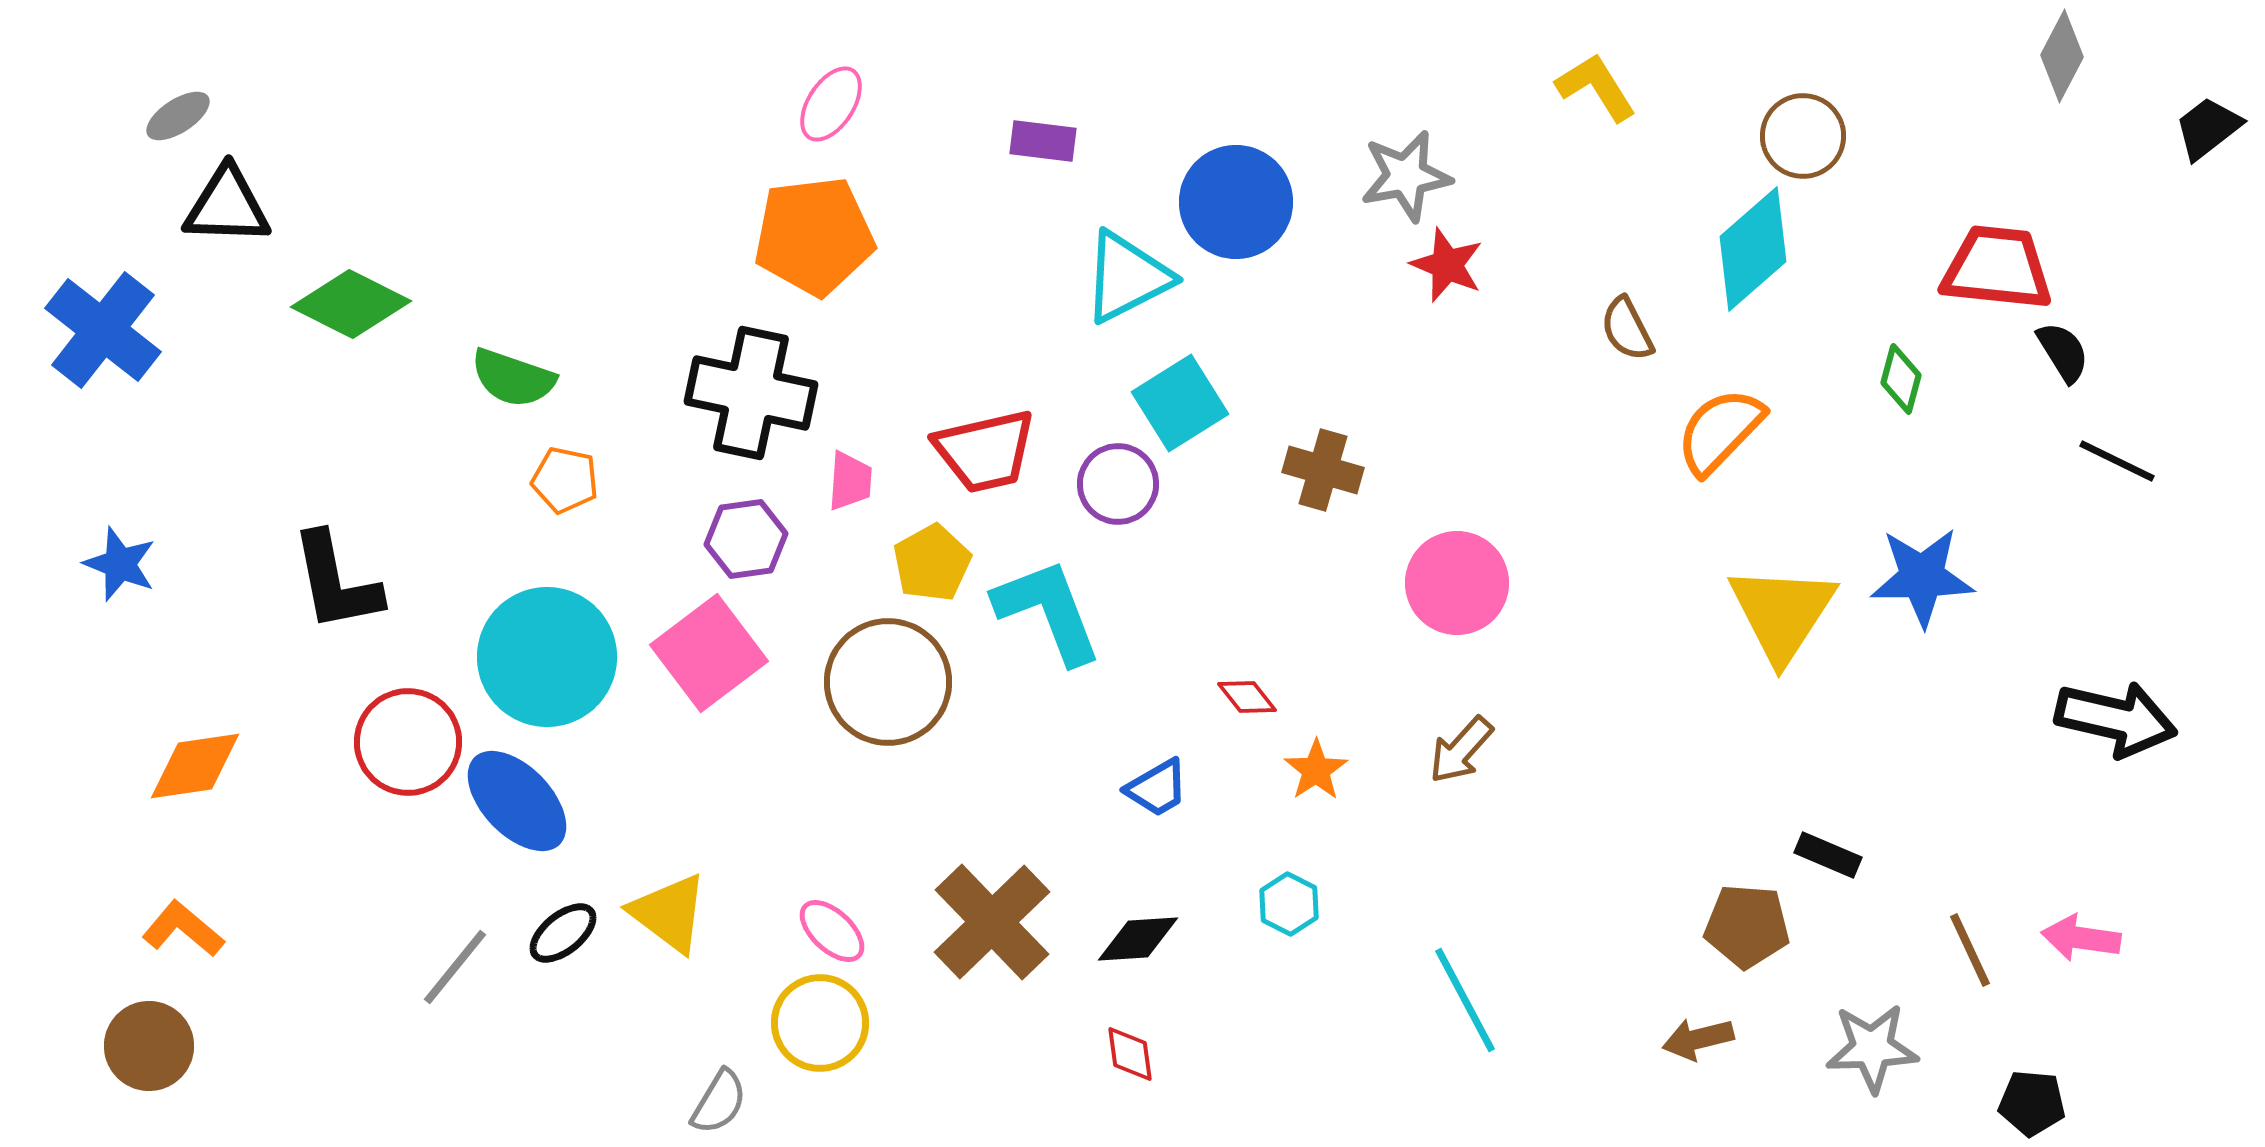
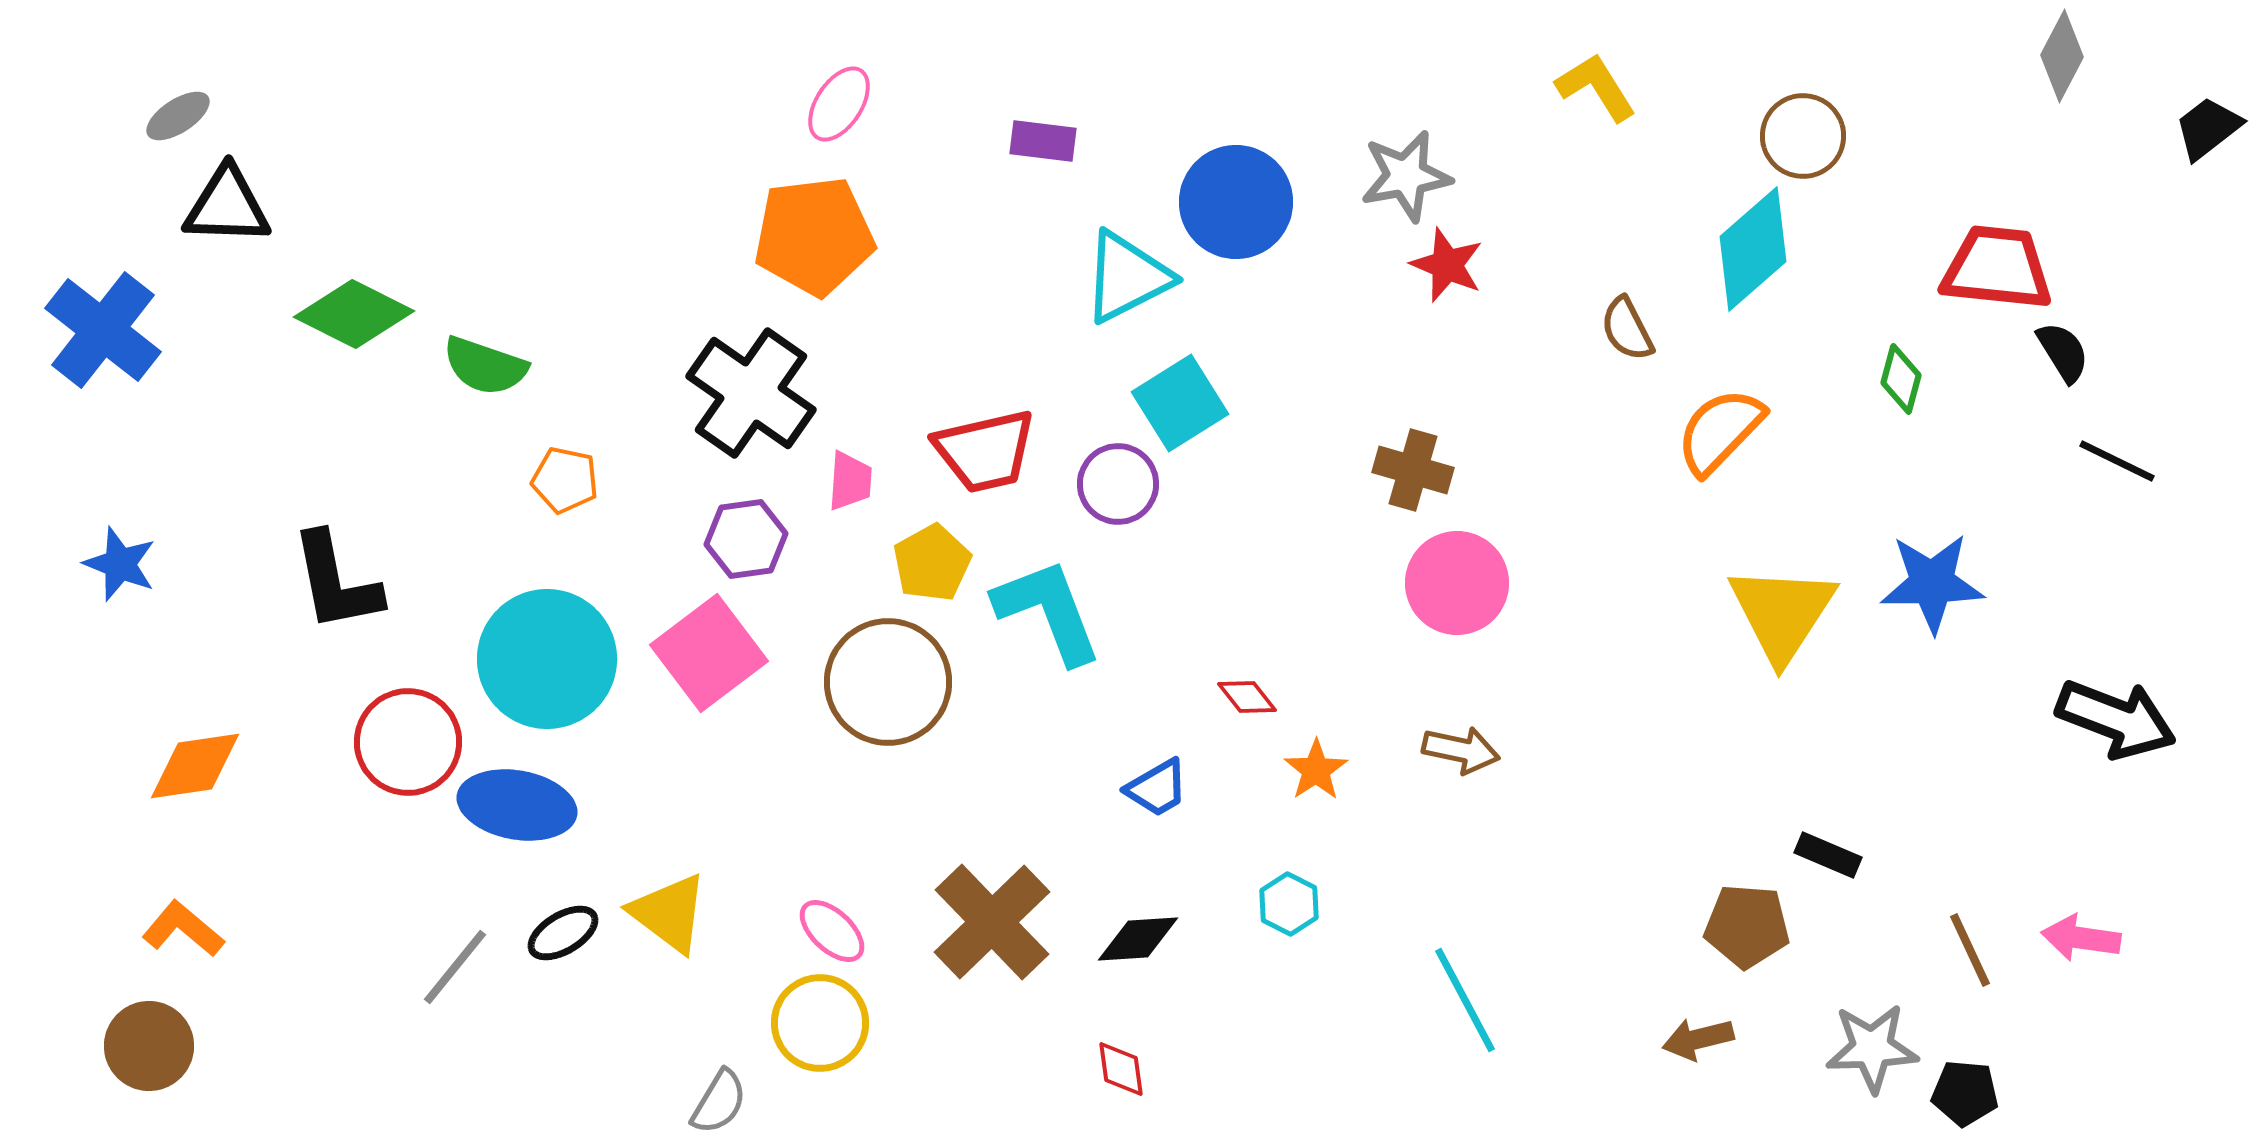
pink ellipse at (831, 104): moved 8 px right
green diamond at (351, 304): moved 3 px right, 10 px down
green semicircle at (513, 378): moved 28 px left, 12 px up
black cross at (751, 393): rotated 23 degrees clockwise
brown cross at (1323, 470): moved 90 px right
blue star at (1922, 577): moved 10 px right, 6 px down
cyan circle at (547, 657): moved 2 px down
black arrow at (2116, 719): rotated 8 degrees clockwise
brown arrow at (1461, 750): rotated 120 degrees counterclockwise
blue ellipse at (517, 801): moved 4 px down; rotated 36 degrees counterclockwise
black ellipse at (563, 933): rotated 8 degrees clockwise
red diamond at (1130, 1054): moved 9 px left, 15 px down
black pentagon at (2032, 1103): moved 67 px left, 10 px up
